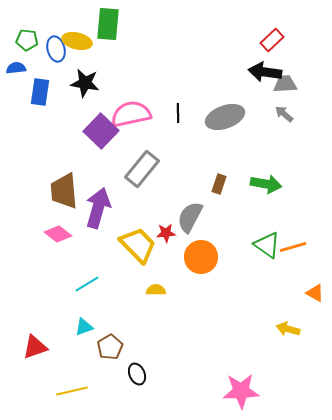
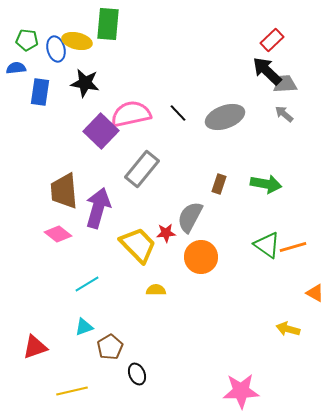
black arrow: moved 2 px right, 1 px up; rotated 36 degrees clockwise
black line: rotated 42 degrees counterclockwise
